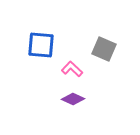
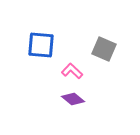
pink L-shape: moved 2 px down
purple diamond: rotated 15 degrees clockwise
